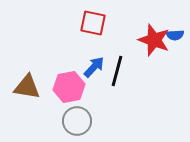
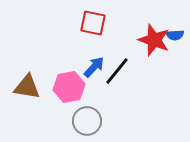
black line: rotated 24 degrees clockwise
gray circle: moved 10 px right
